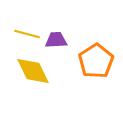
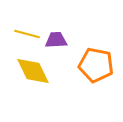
orange pentagon: moved 4 px down; rotated 28 degrees counterclockwise
